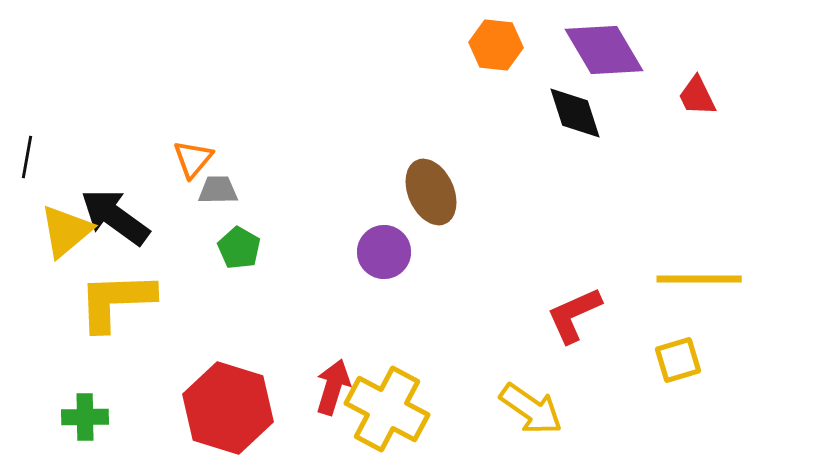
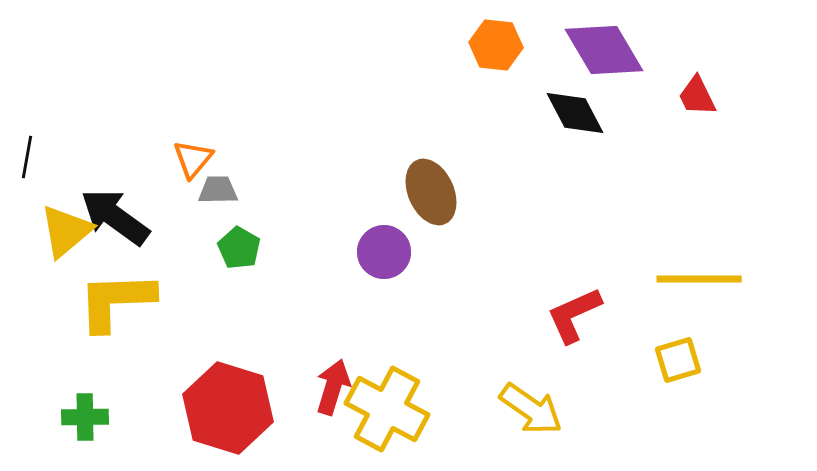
black diamond: rotated 10 degrees counterclockwise
